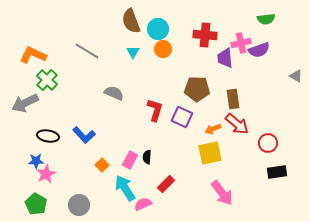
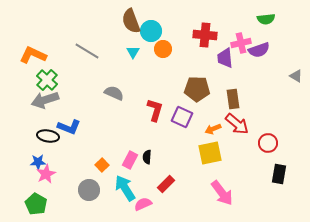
cyan circle: moved 7 px left, 2 px down
gray arrow: moved 20 px right, 3 px up; rotated 8 degrees clockwise
blue L-shape: moved 15 px left, 8 px up; rotated 25 degrees counterclockwise
blue star: moved 2 px right, 1 px down
black rectangle: moved 2 px right, 2 px down; rotated 72 degrees counterclockwise
gray circle: moved 10 px right, 15 px up
